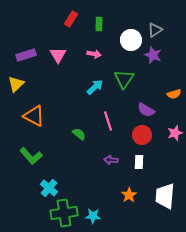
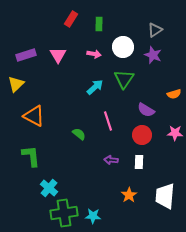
white circle: moved 8 px left, 7 px down
pink star: rotated 21 degrees clockwise
green L-shape: rotated 145 degrees counterclockwise
